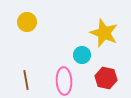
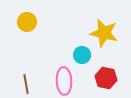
yellow star: rotated 8 degrees counterclockwise
brown line: moved 4 px down
